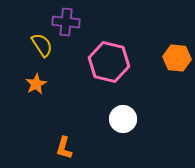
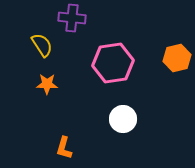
purple cross: moved 6 px right, 4 px up
orange hexagon: rotated 20 degrees counterclockwise
pink hexagon: moved 4 px right, 1 px down; rotated 21 degrees counterclockwise
orange star: moved 11 px right; rotated 30 degrees clockwise
